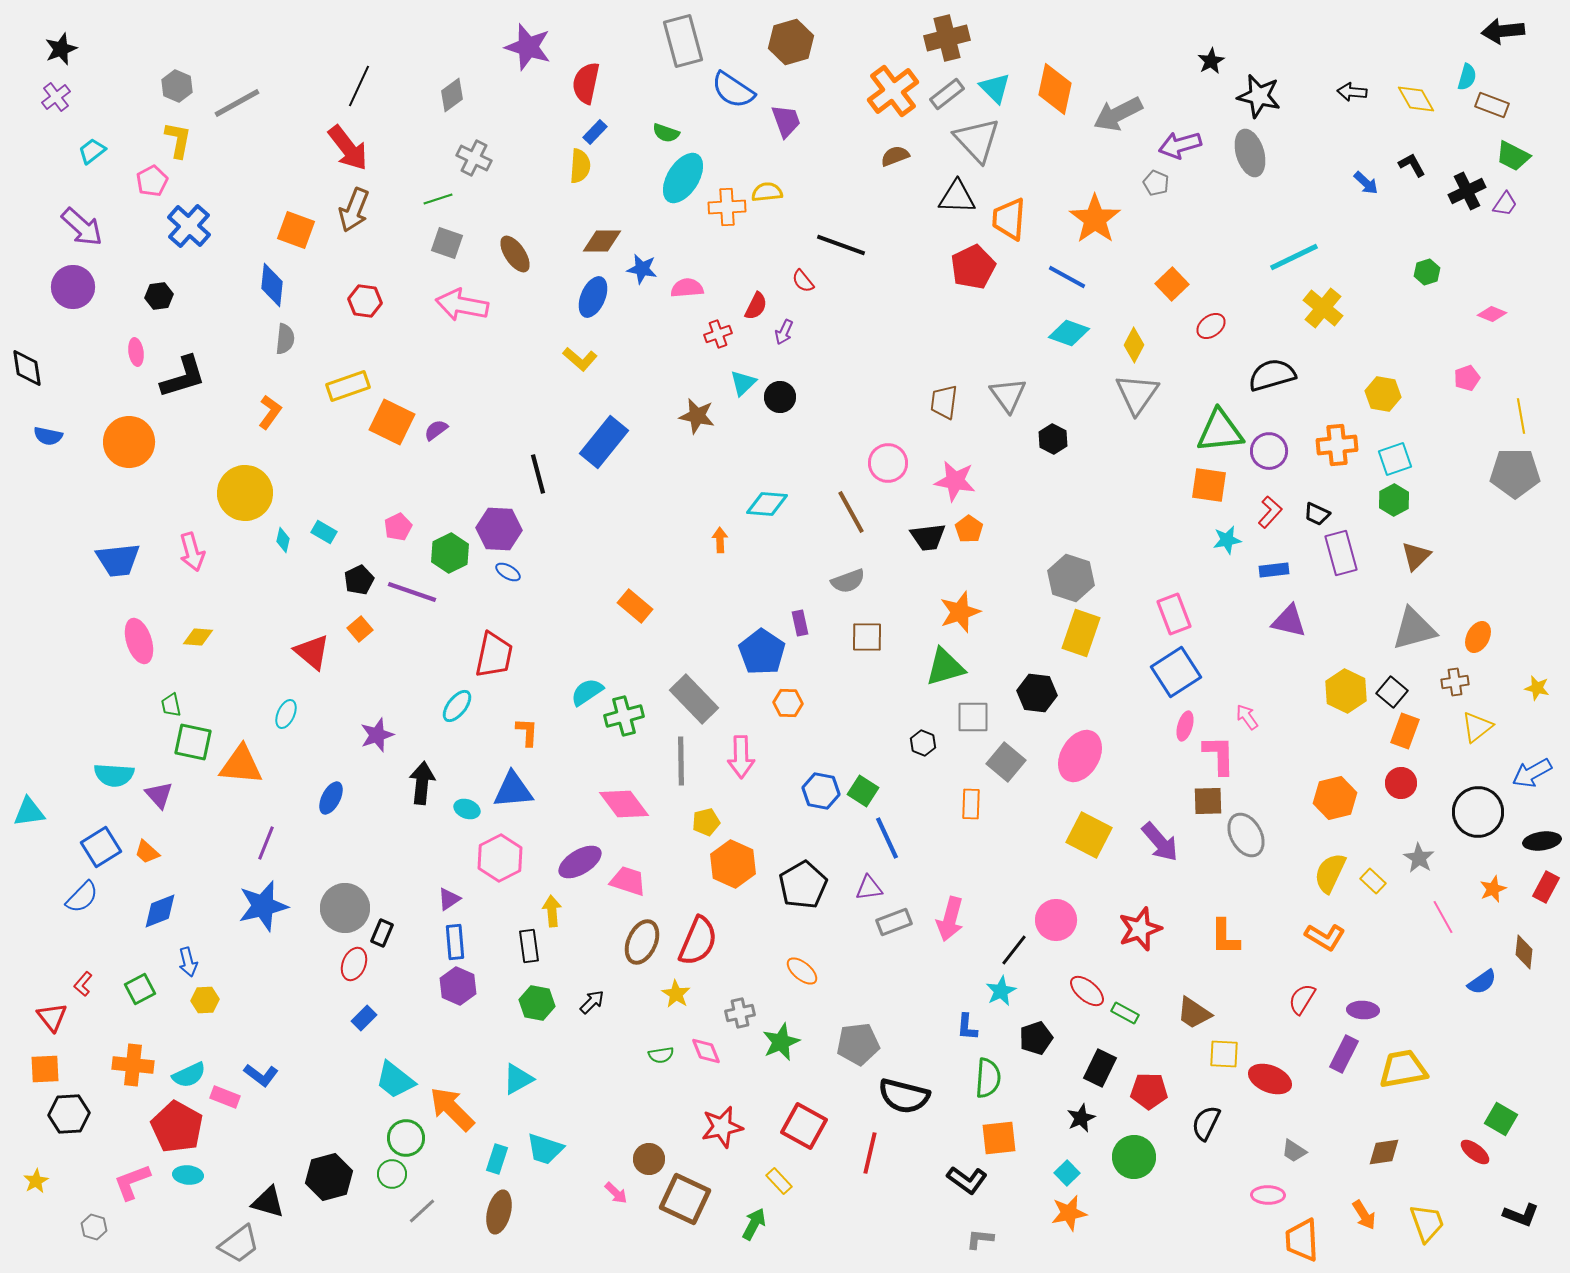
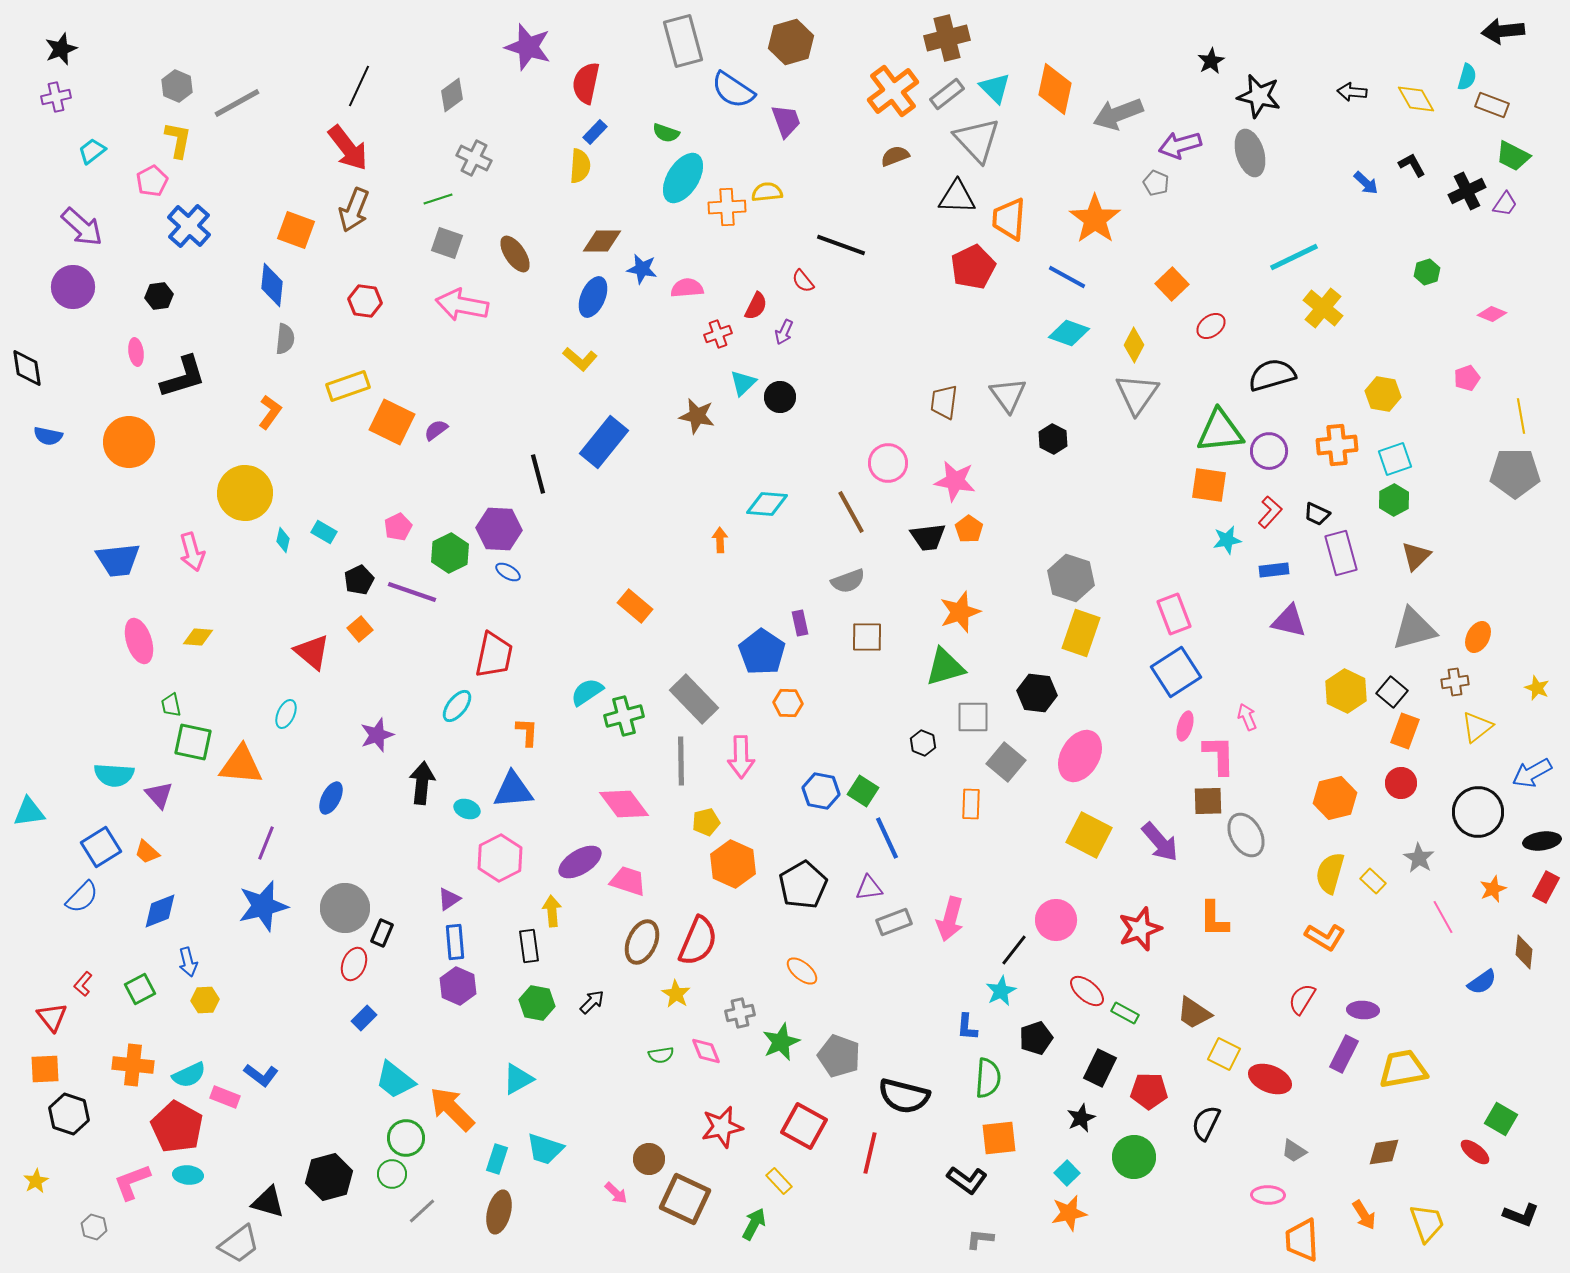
purple cross at (56, 97): rotated 24 degrees clockwise
gray arrow at (1118, 114): rotated 6 degrees clockwise
yellow star at (1537, 688): rotated 10 degrees clockwise
pink arrow at (1247, 717): rotated 12 degrees clockwise
yellow semicircle at (1330, 873): rotated 9 degrees counterclockwise
orange L-shape at (1225, 937): moved 11 px left, 18 px up
gray pentagon at (858, 1044): moved 19 px left, 12 px down; rotated 27 degrees clockwise
yellow square at (1224, 1054): rotated 24 degrees clockwise
black hexagon at (69, 1114): rotated 21 degrees clockwise
